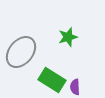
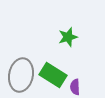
gray ellipse: moved 23 px down; rotated 28 degrees counterclockwise
green rectangle: moved 1 px right, 5 px up
